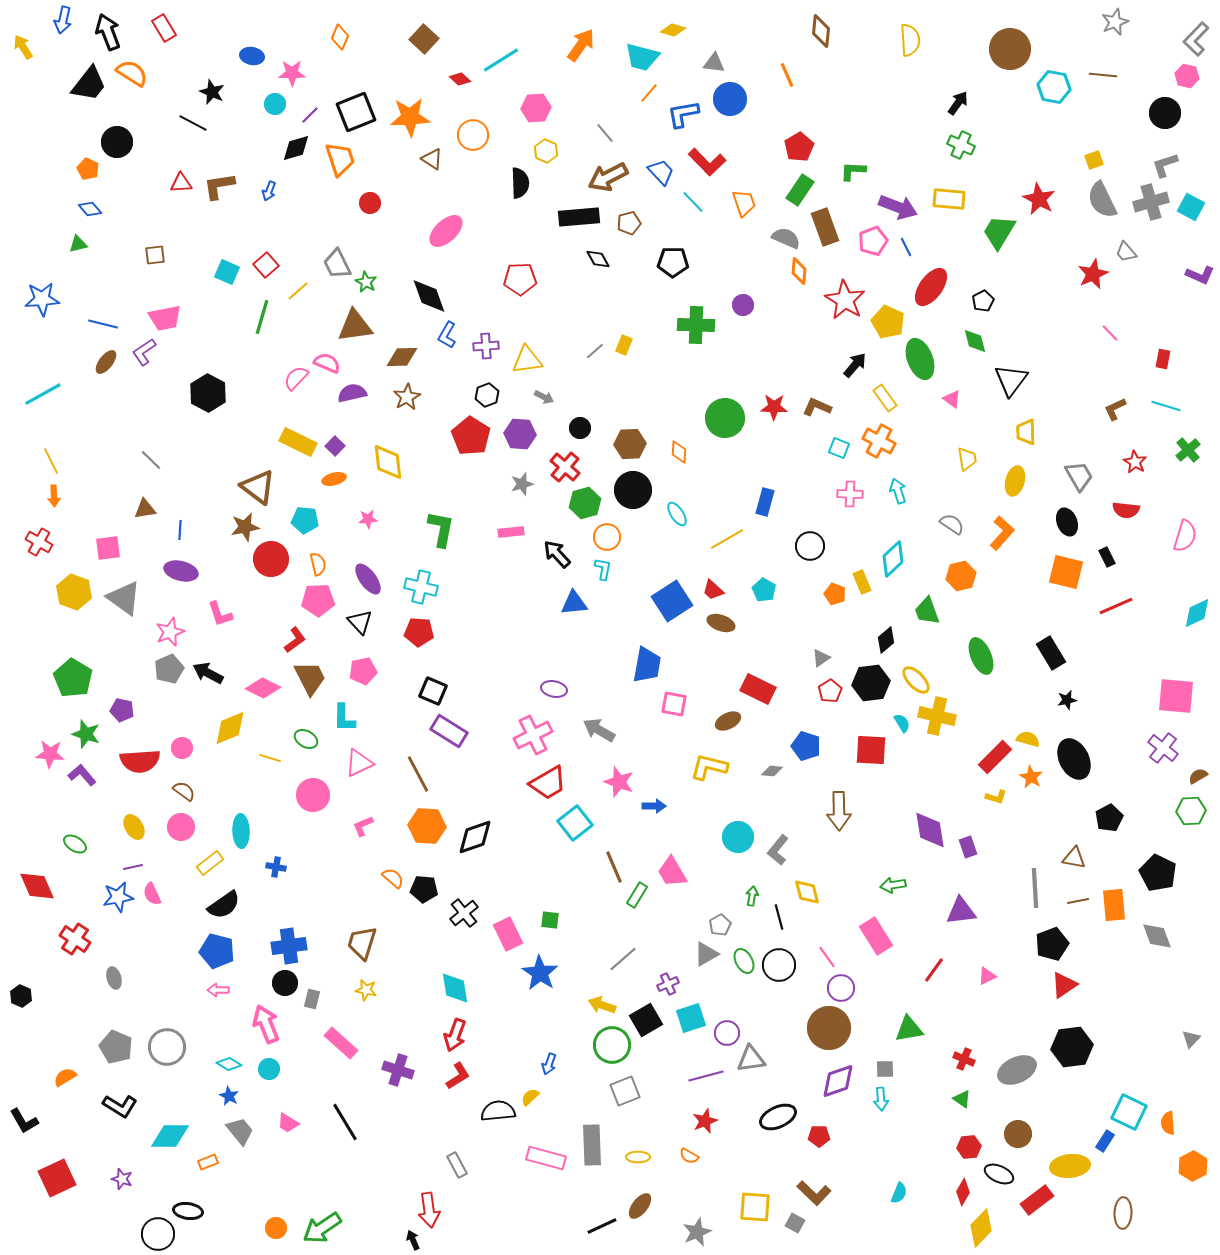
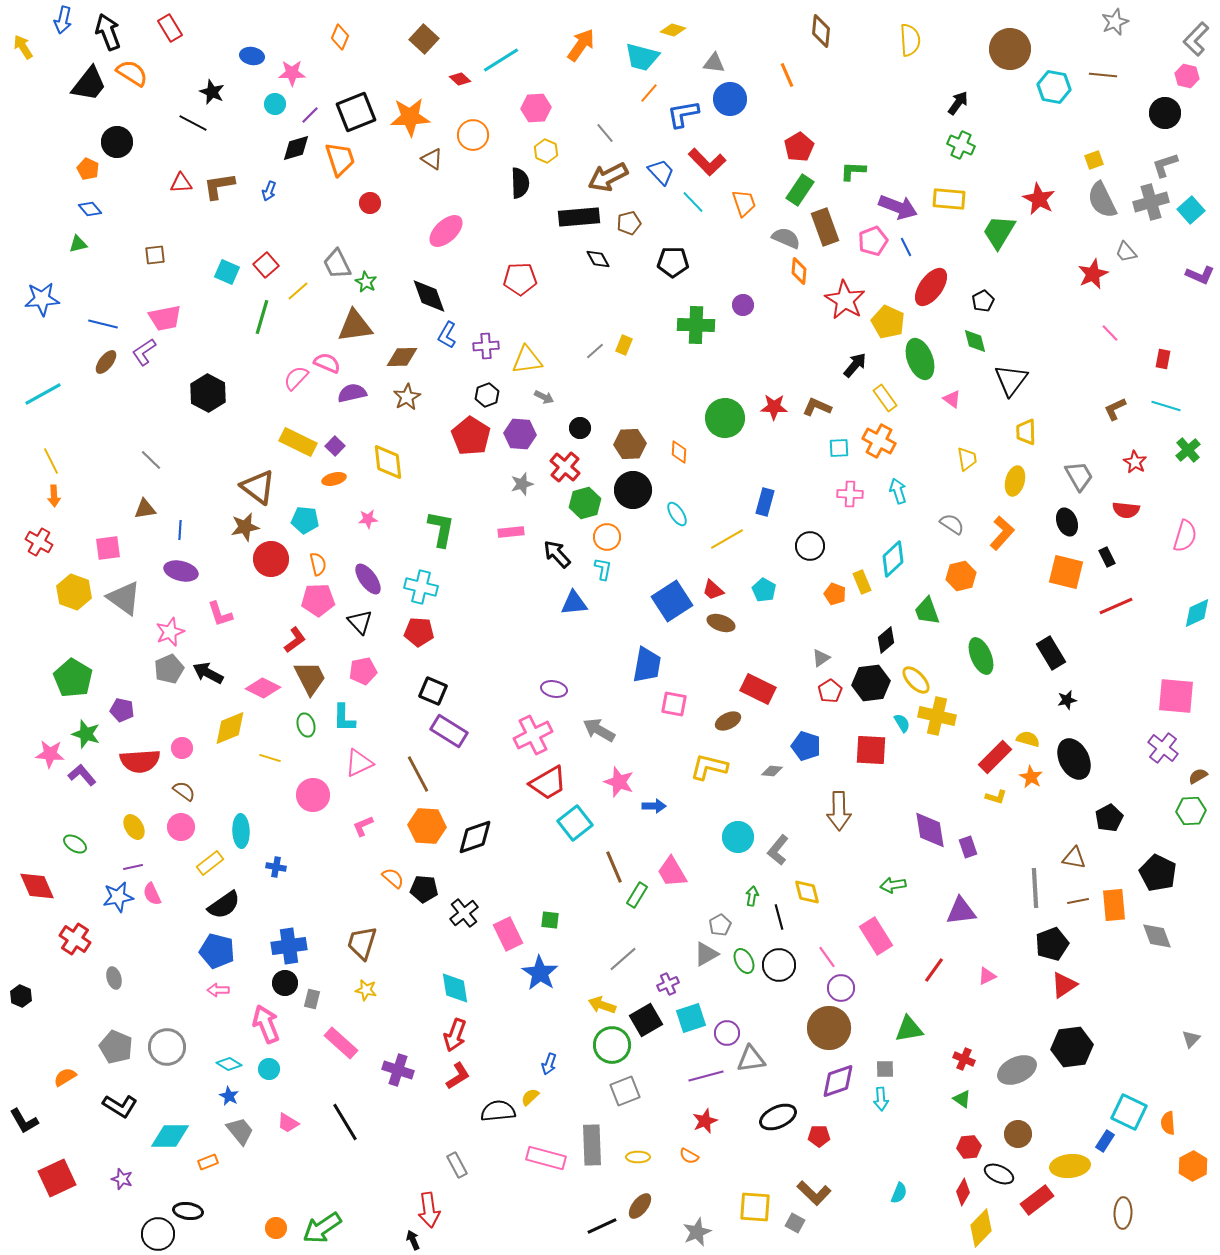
red rectangle at (164, 28): moved 6 px right
cyan square at (1191, 207): moved 3 px down; rotated 20 degrees clockwise
cyan square at (839, 448): rotated 25 degrees counterclockwise
green ellipse at (306, 739): moved 14 px up; rotated 45 degrees clockwise
